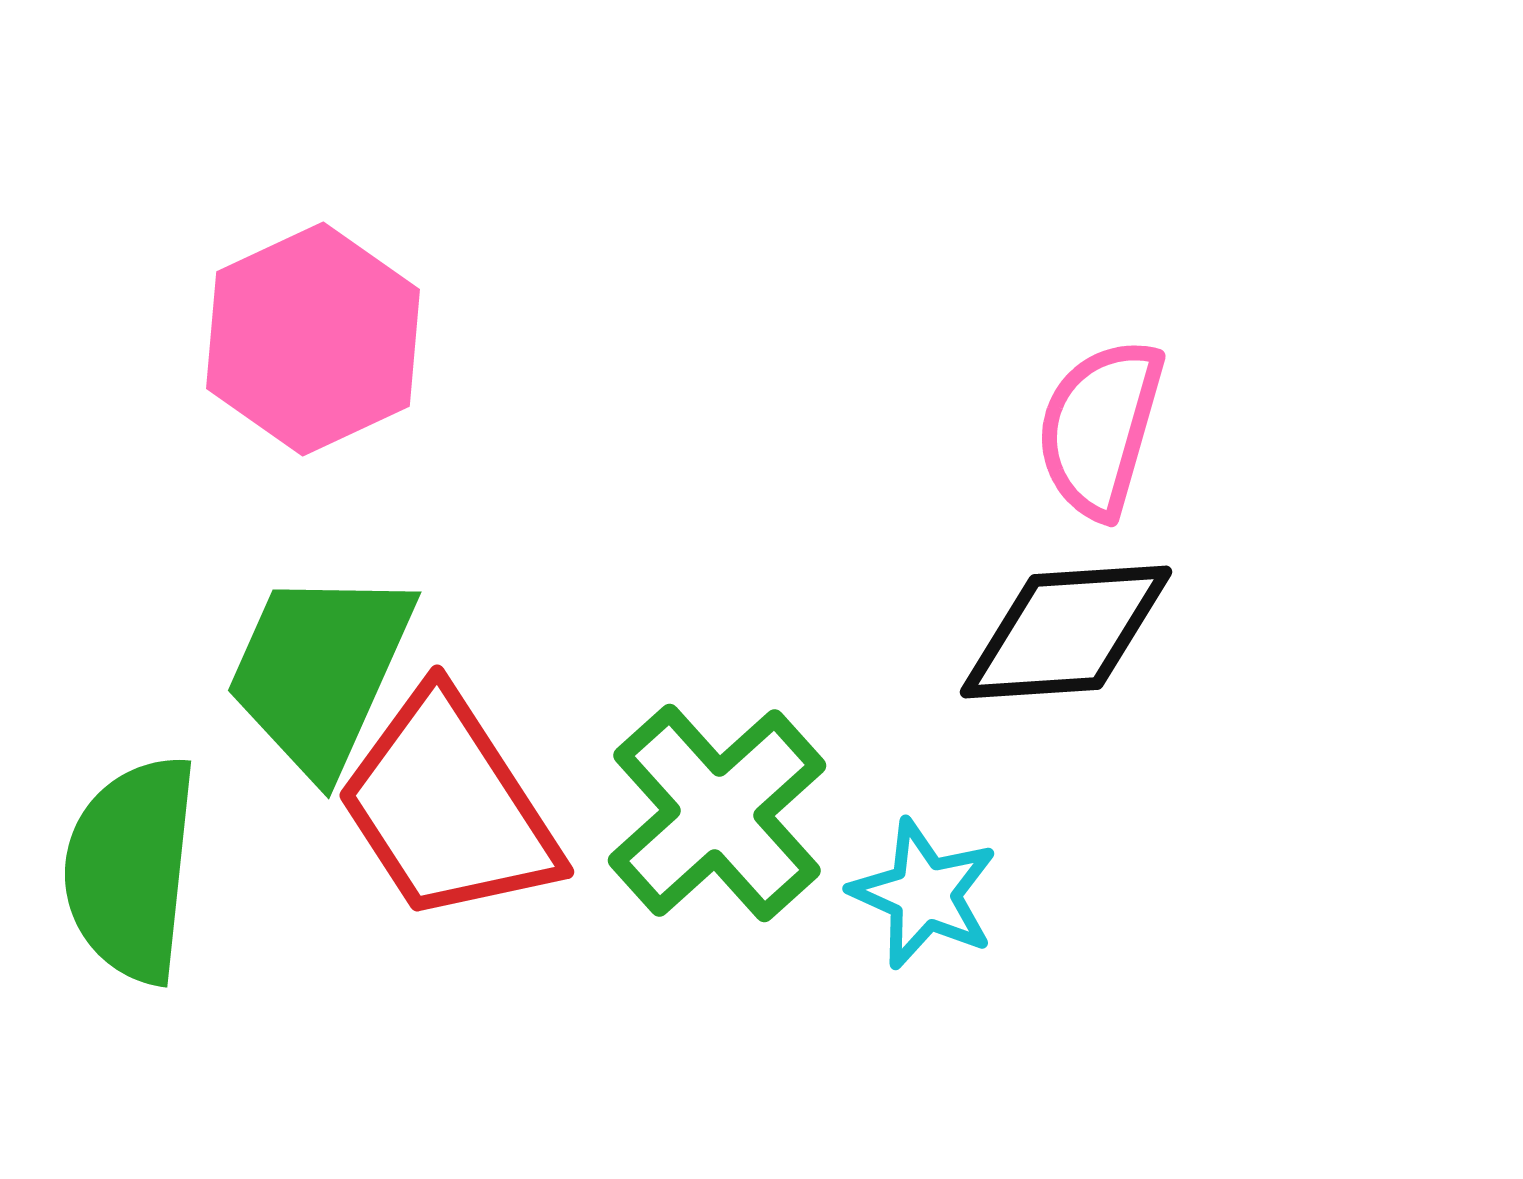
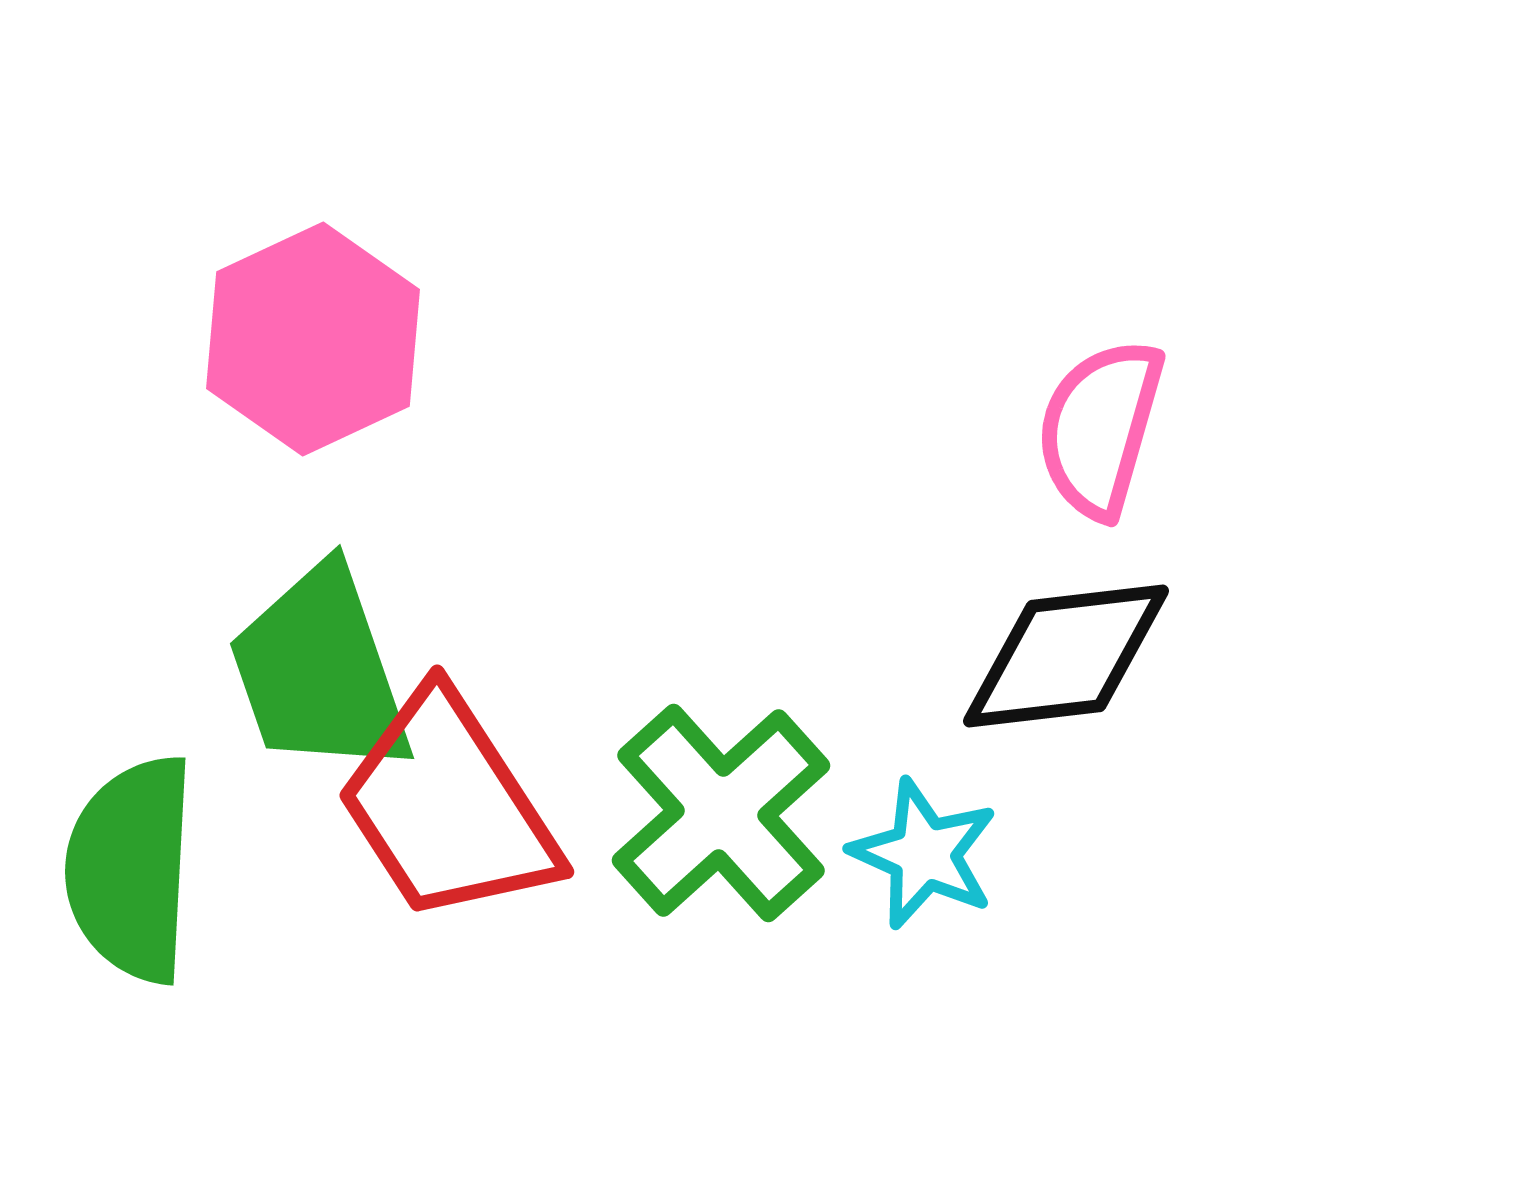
black diamond: moved 24 px down; rotated 3 degrees counterclockwise
green trapezoid: rotated 43 degrees counterclockwise
green cross: moved 4 px right
green semicircle: rotated 3 degrees counterclockwise
cyan star: moved 40 px up
